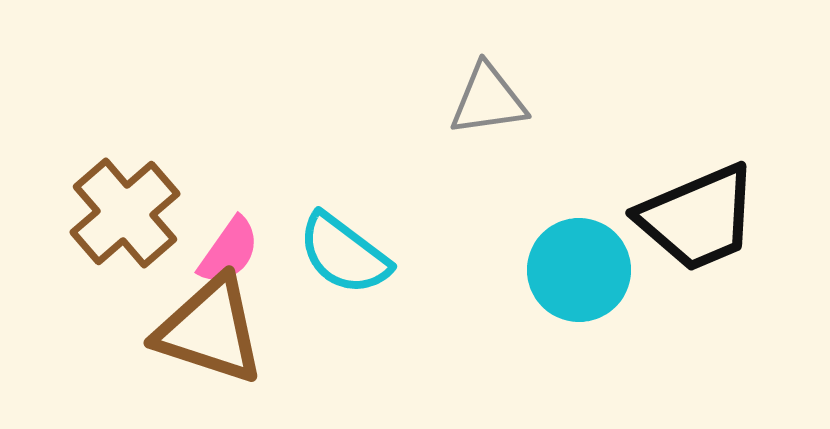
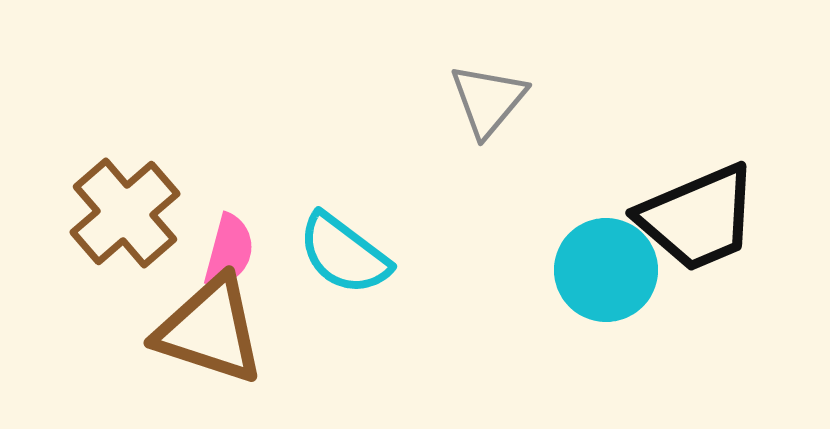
gray triangle: rotated 42 degrees counterclockwise
pink semicircle: rotated 20 degrees counterclockwise
cyan circle: moved 27 px right
